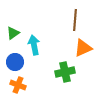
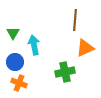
green triangle: rotated 24 degrees counterclockwise
orange triangle: moved 2 px right
orange cross: moved 1 px right, 2 px up
